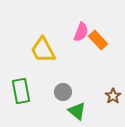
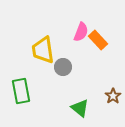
yellow trapezoid: rotated 20 degrees clockwise
gray circle: moved 25 px up
green triangle: moved 3 px right, 3 px up
